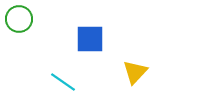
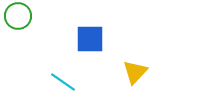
green circle: moved 1 px left, 3 px up
